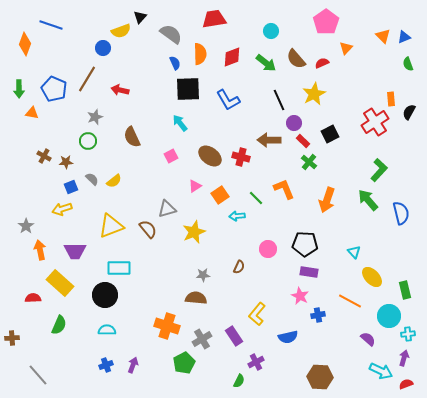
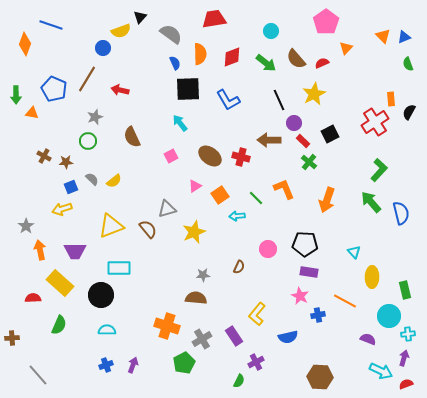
green arrow at (19, 89): moved 3 px left, 6 px down
green arrow at (368, 200): moved 3 px right, 2 px down
yellow ellipse at (372, 277): rotated 45 degrees clockwise
black circle at (105, 295): moved 4 px left
orange line at (350, 301): moved 5 px left
purple semicircle at (368, 339): rotated 21 degrees counterclockwise
